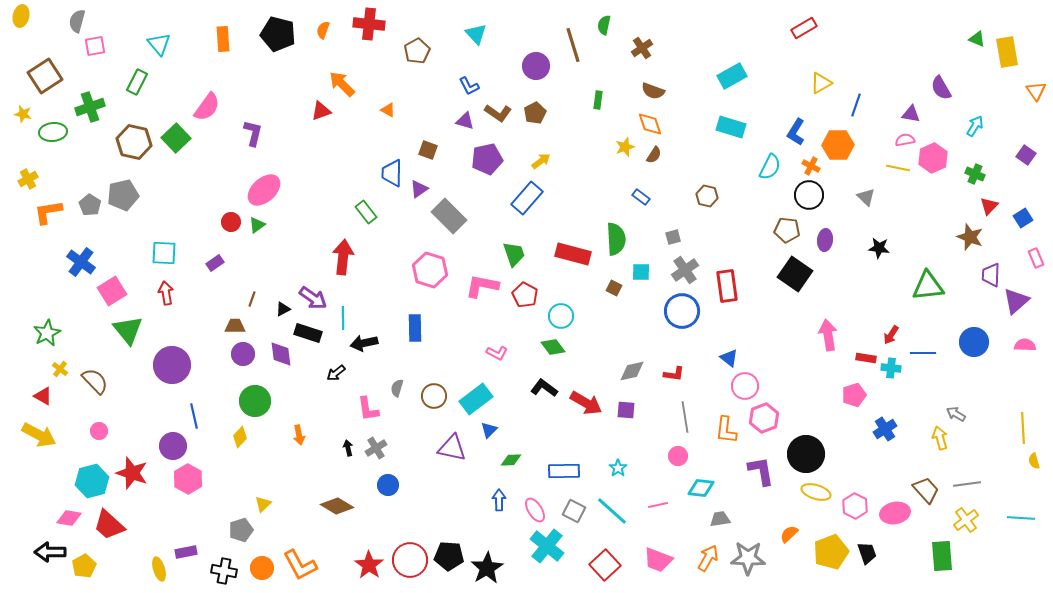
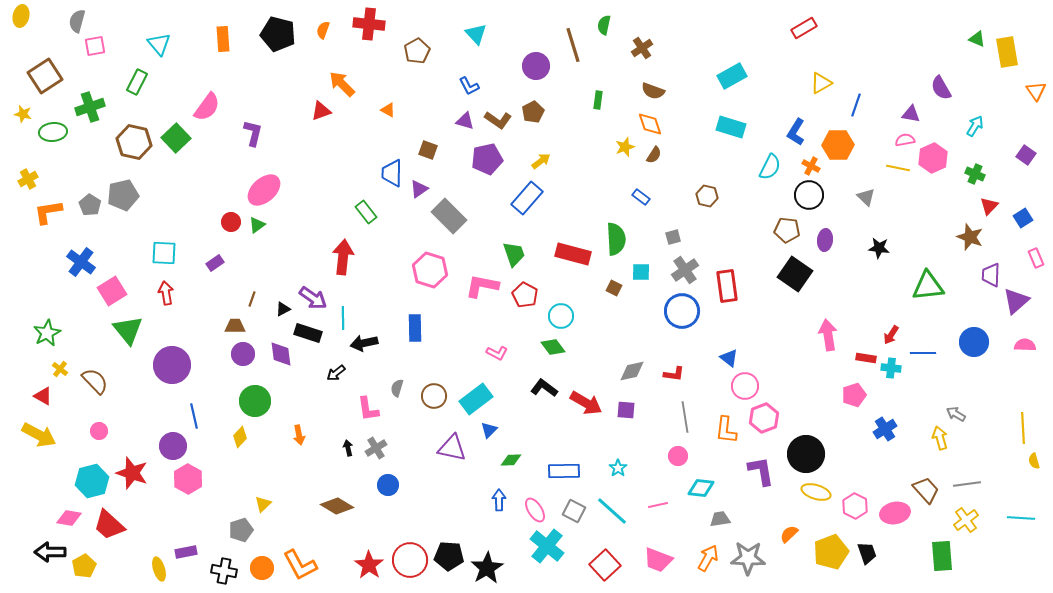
brown L-shape at (498, 113): moved 7 px down
brown pentagon at (535, 113): moved 2 px left, 1 px up
